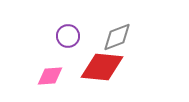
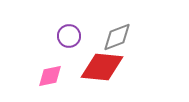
purple circle: moved 1 px right
pink diamond: rotated 8 degrees counterclockwise
